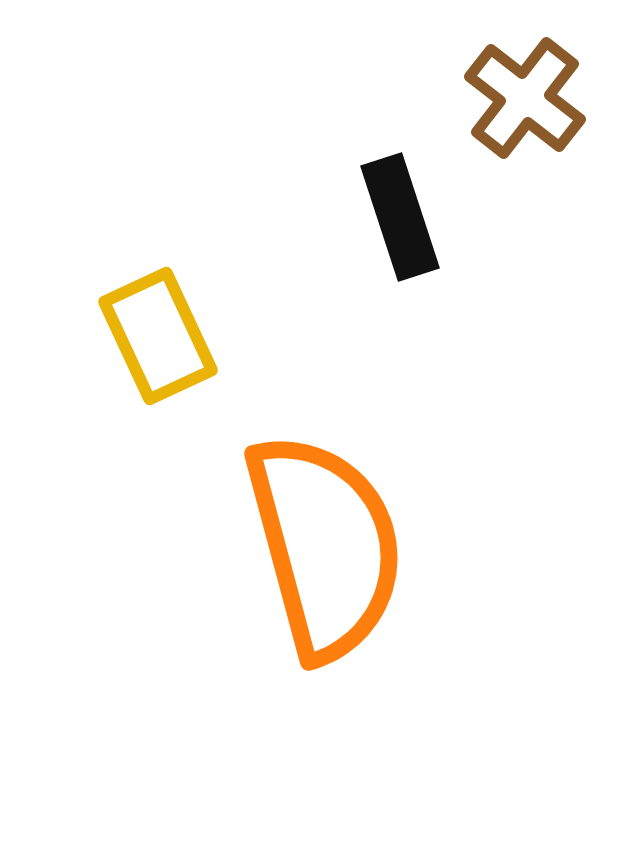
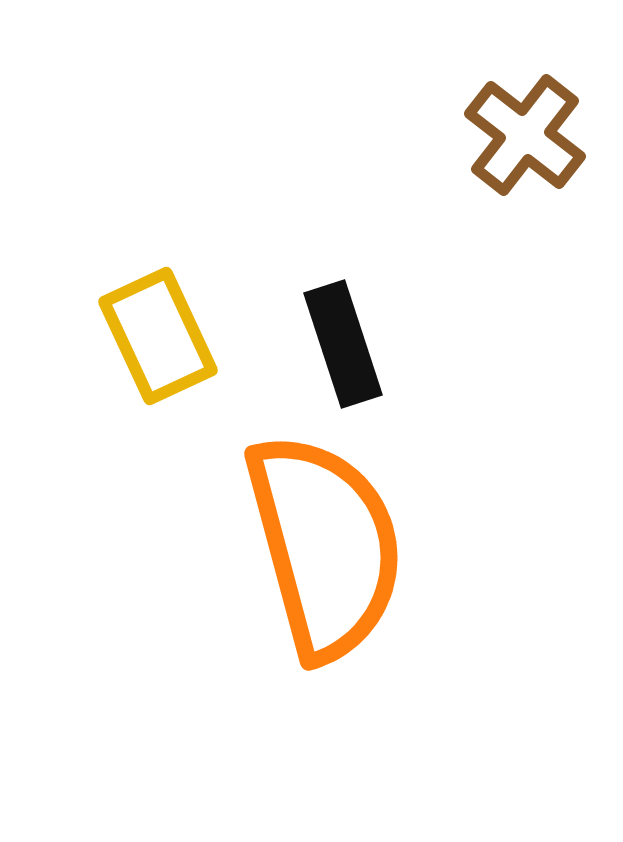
brown cross: moved 37 px down
black rectangle: moved 57 px left, 127 px down
